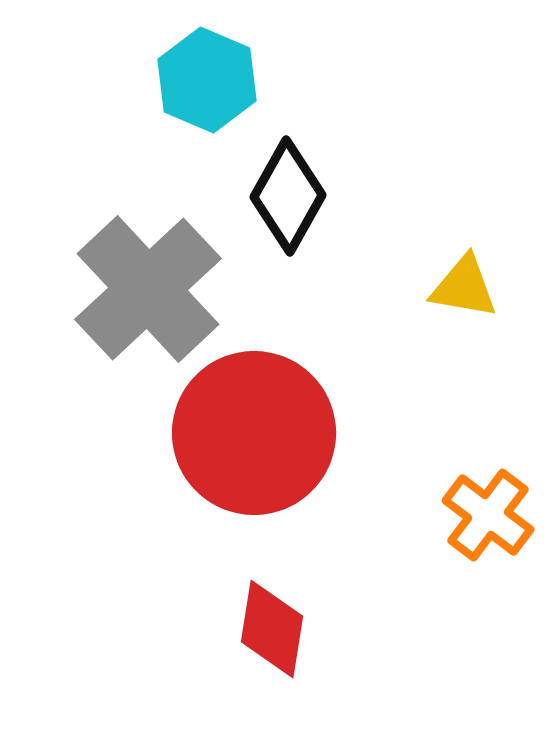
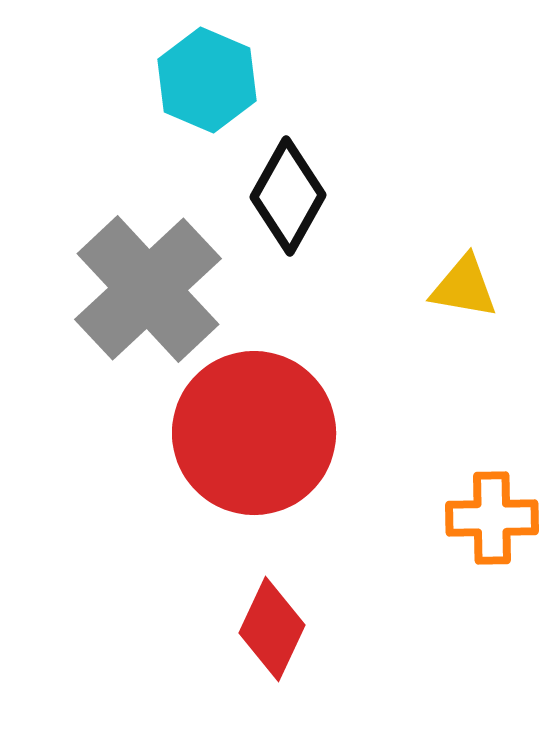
orange cross: moved 4 px right, 3 px down; rotated 38 degrees counterclockwise
red diamond: rotated 16 degrees clockwise
